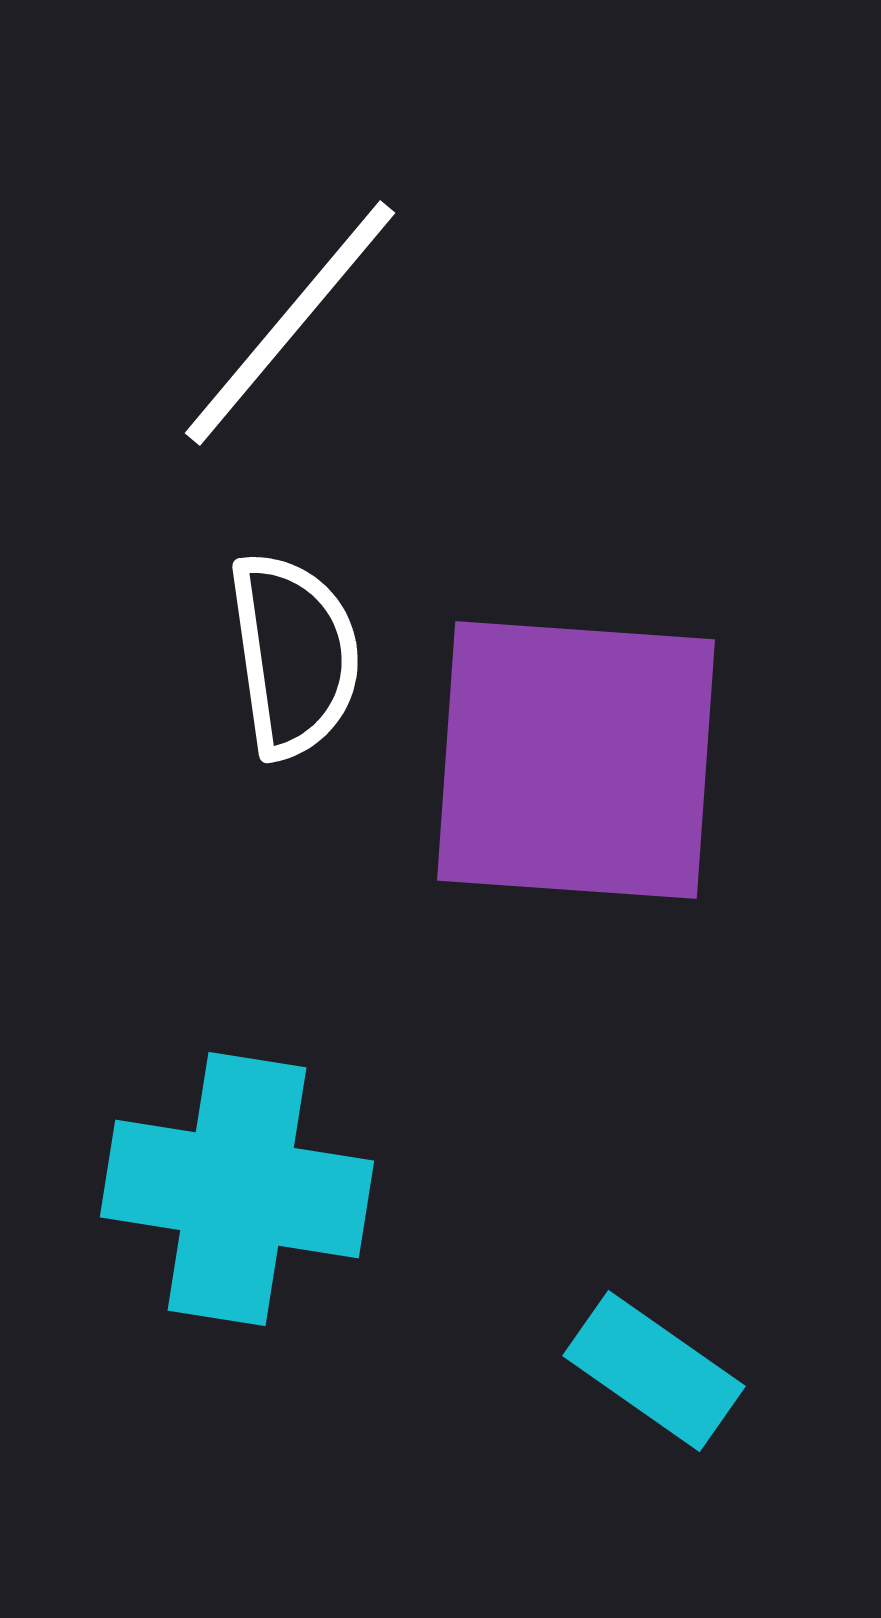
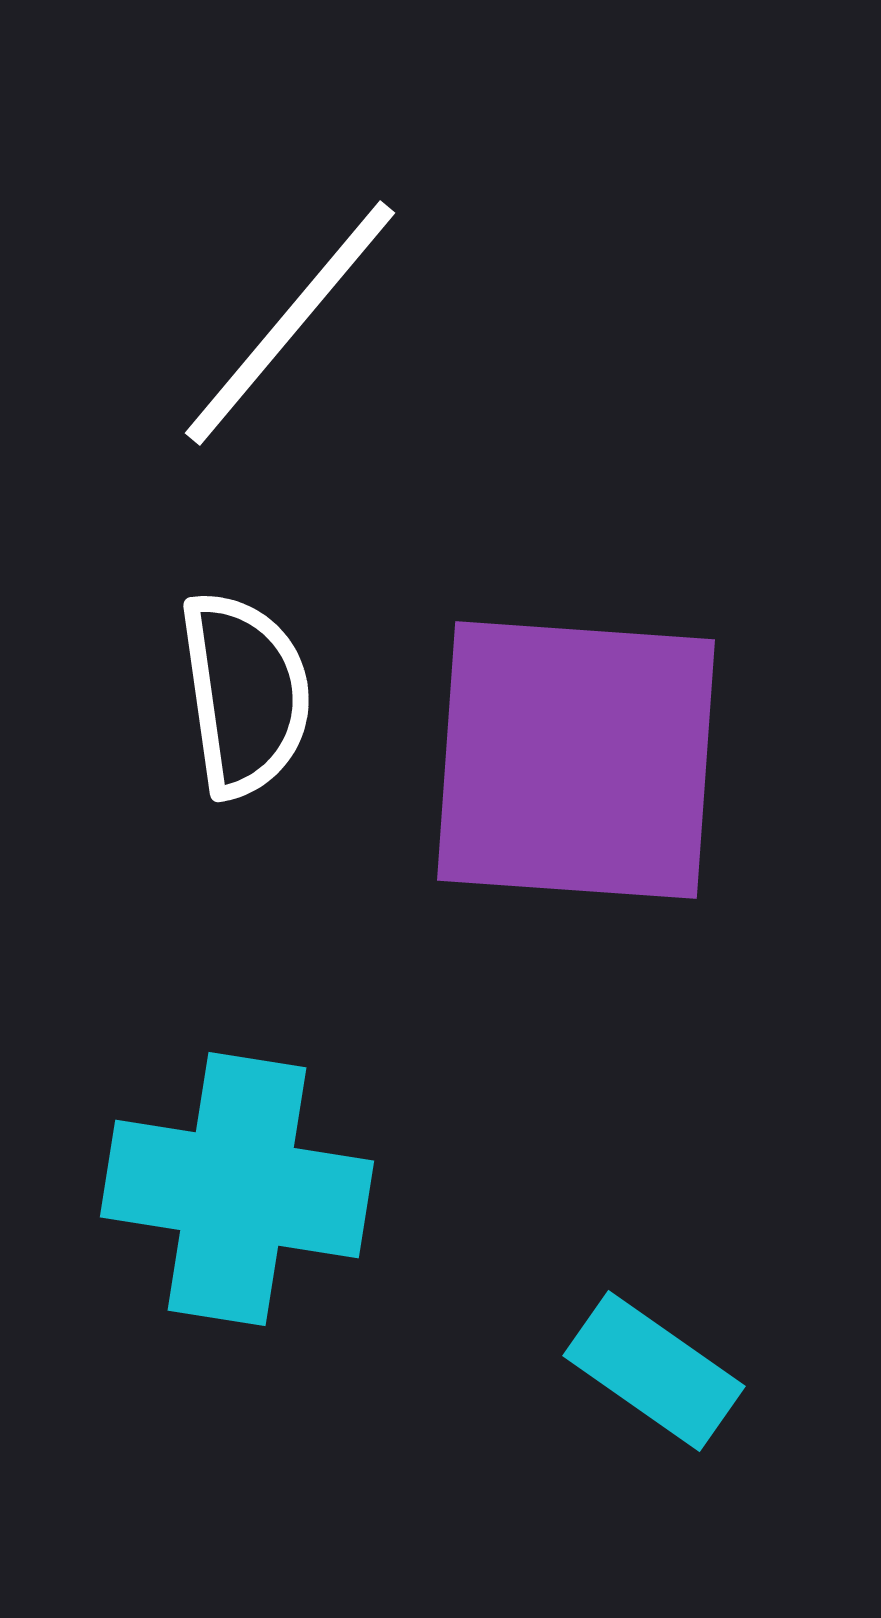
white semicircle: moved 49 px left, 39 px down
